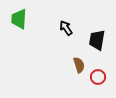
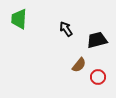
black arrow: moved 1 px down
black trapezoid: rotated 65 degrees clockwise
brown semicircle: rotated 56 degrees clockwise
